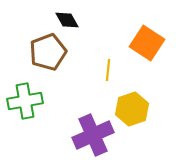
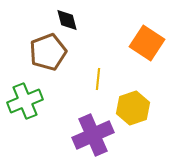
black diamond: rotated 15 degrees clockwise
yellow line: moved 10 px left, 9 px down
green cross: rotated 12 degrees counterclockwise
yellow hexagon: moved 1 px right, 1 px up
